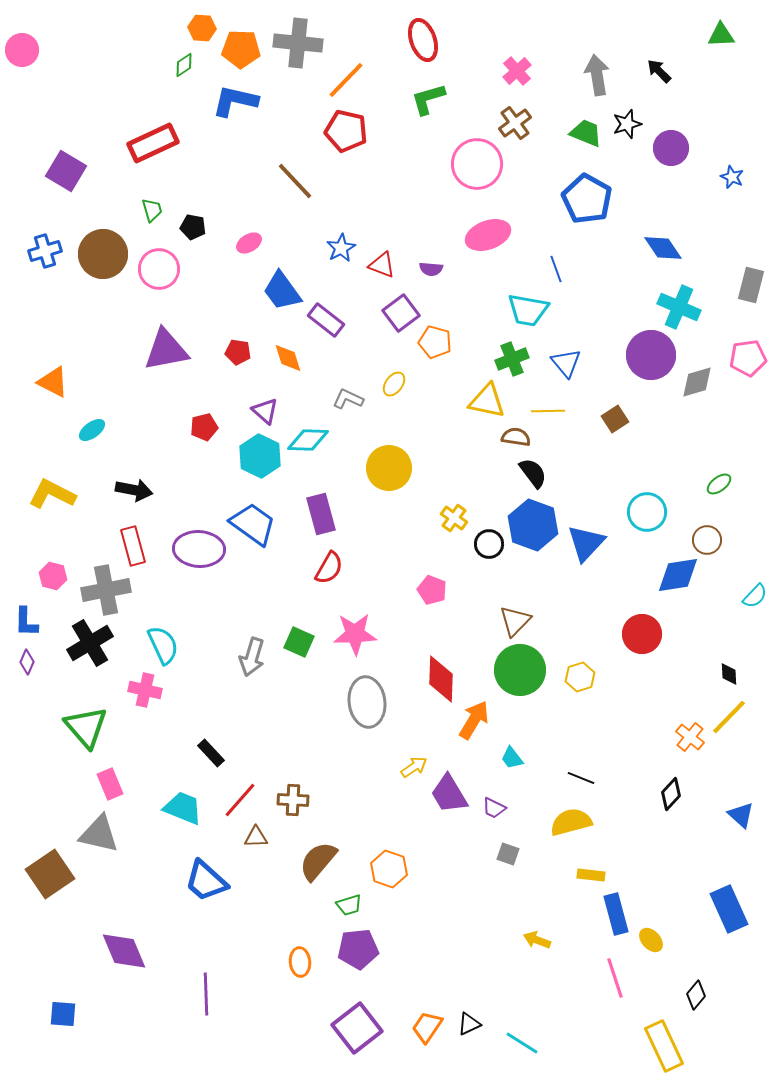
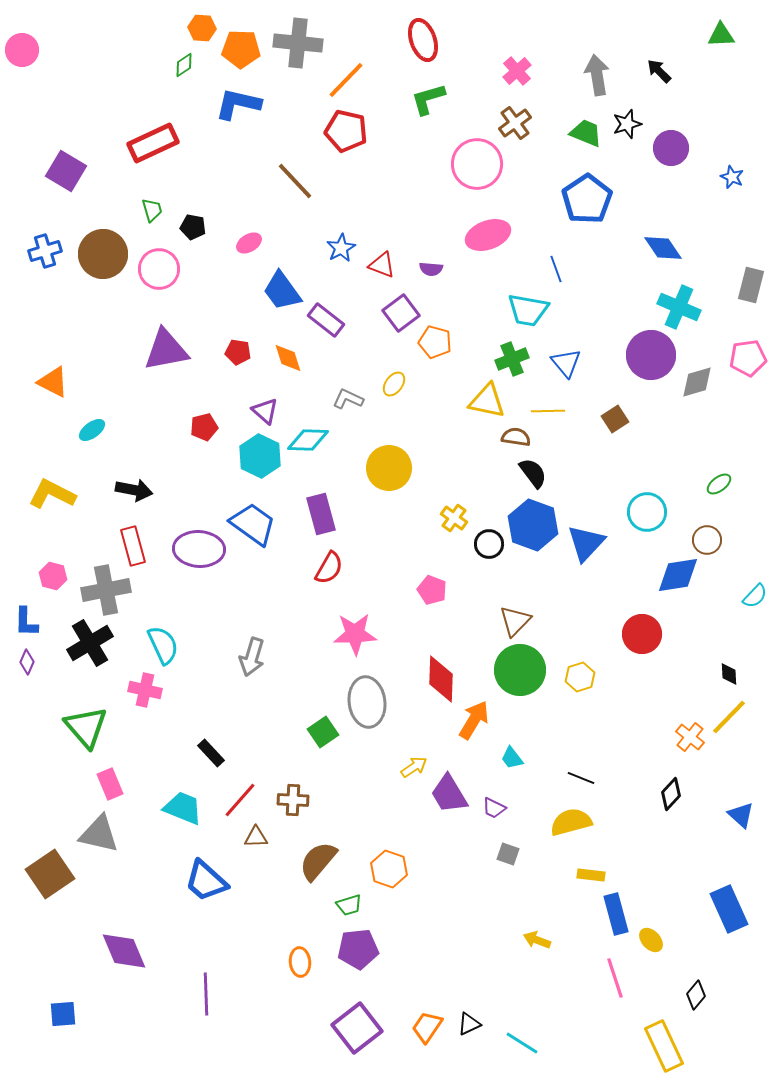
blue L-shape at (235, 101): moved 3 px right, 3 px down
blue pentagon at (587, 199): rotated 9 degrees clockwise
green square at (299, 642): moved 24 px right, 90 px down; rotated 32 degrees clockwise
blue square at (63, 1014): rotated 8 degrees counterclockwise
